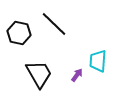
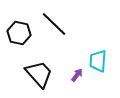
black trapezoid: rotated 12 degrees counterclockwise
